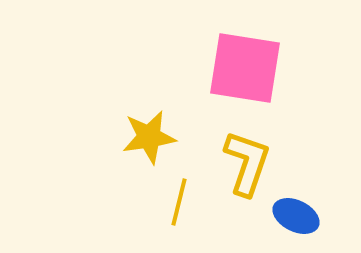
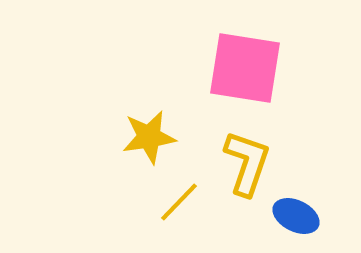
yellow line: rotated 30 degrees clockwise
